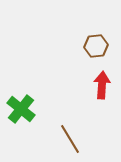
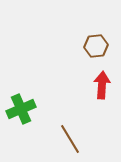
green cross: rotated 28 degrees clockwise
